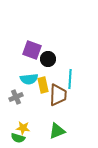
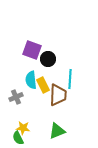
cyan semicircle: moved 2 px right, 1 px down; rotated 90 degrees clockwise
yellow rectangle: rotated 14 degrees counterclockwise
green semicircle: rotated 48 degrees clockwise
